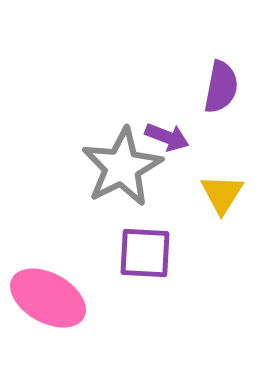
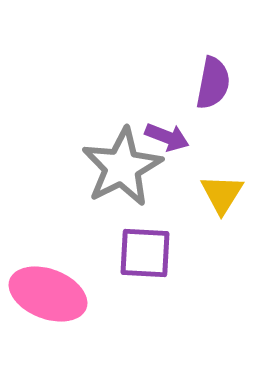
purple semicircle: moved 8 px left, 4 px up
pink ellipse: moved 4 px up; rotated 8 degrees counterclockwise
